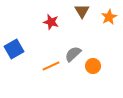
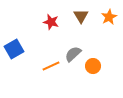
brown triangle: moved 1 px left, 5 px down
